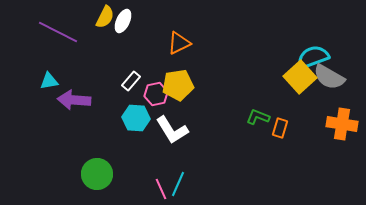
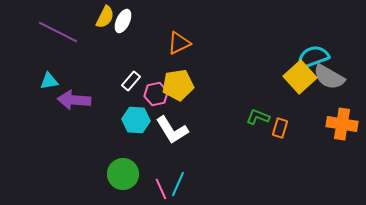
cyan hexagon: moved 2 px down
green circle: moved 26 px right
